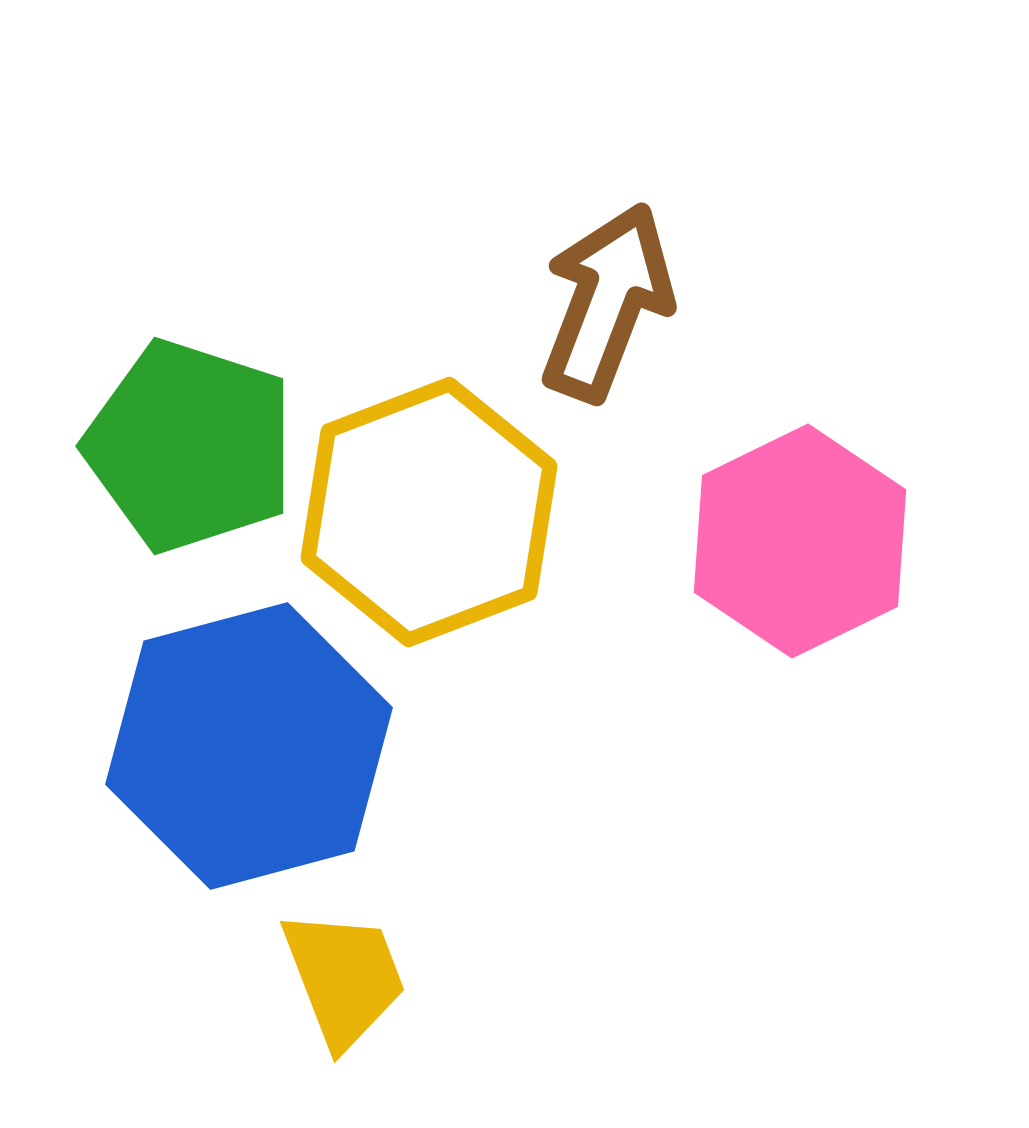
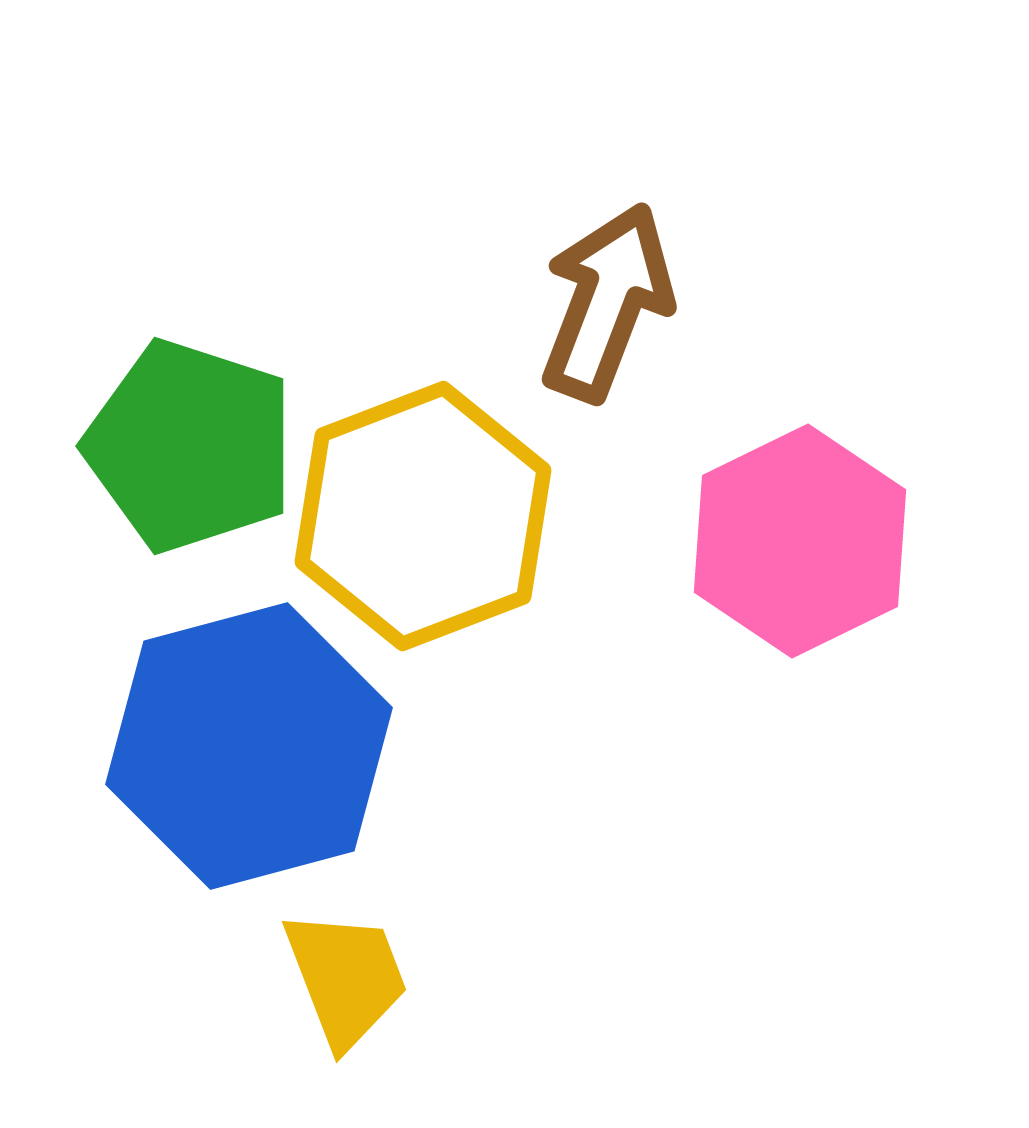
yellow hexagon: moved 6 px left, 4 px down
yellow trapezoid: moved 2 px right
